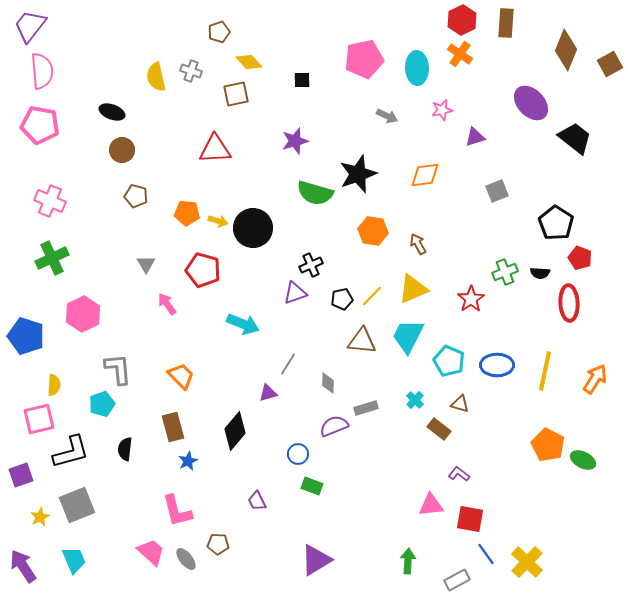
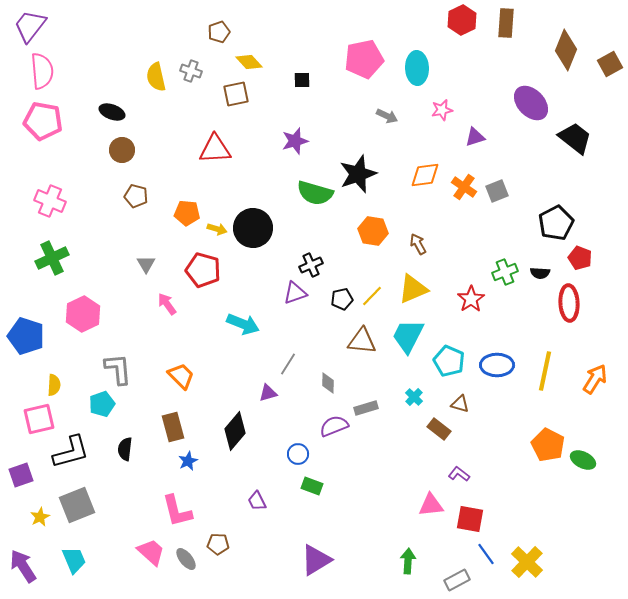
orange cross at (460, 54): moved 4 px right, 133 px down
pink pentagon at (40, 125): moved 3 px right, 4 px up
yellow arrow at (218, 221): moved 1 px left, 8 px down
black pentagon at (556, 223): rotated 12 degrees clockwise
cyan cross at (415, 400): moved 1 px left, 3 px up
